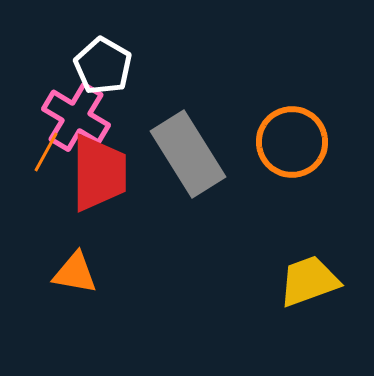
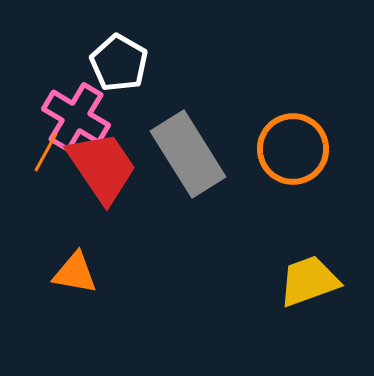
white pentagon: moved 16 px right, 3 px up
orange circle: moved 1 px right, 7 px down
red trapezoid: moved 3 px right, 6 px up; rotated 34 degrees counterclockwise
